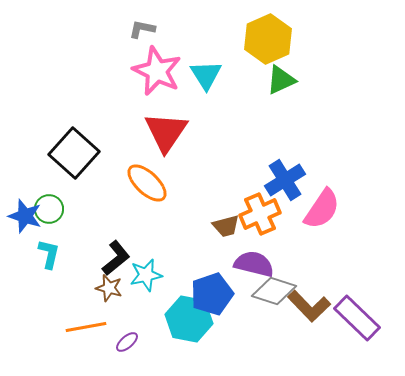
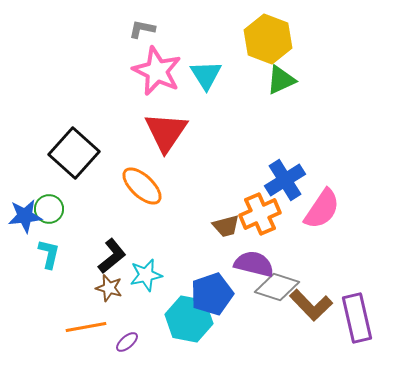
yellow hexagon: rotated 15 degrees counterclockwise
orange ellipse: moved 5 px left, 3 px down
blue star: rotated 24 degrees counterclockwise
black L-shape: moved 4 px left, 2 px up
gray diamond: moved 3 px right, 4 px up
brown L-shape: moved 2 px right, 1 px up
purple rectangle: rotated 33 degrees clockwise
